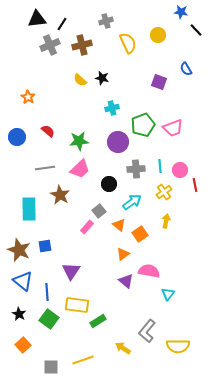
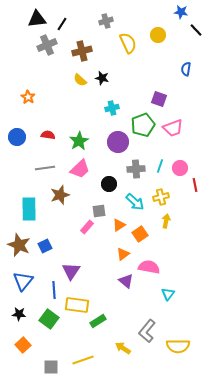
gray cross at (50, 45): moved 3 px left
brown cross at (82, 45): moved 6 px down
blue semicircle at (186, 69): rotated 40 degrees clockwise
purple square at (159, 82): moved 17 px down
red semicircle at (48, 131): moved 4 px down; rotated 32 degrees counterclockwise
green star at (79, 141): rotated 24 degrees counterclockwise
cyan line at (160, 166): rotated 24 degrees clockwise
pink circle at (180, 170): moved 2 px up
yellow cross at (164, 192): moved 3 px left, 5 px down; rotated 21 degrees clockwise
brown star at (60, 195): rotated 24 degrees clockwise
cyan arrow at (132, 202): moved 3 px right; rotated 78 degrees clockwise
gray square at (99, 211): rotated 32 degrees clockwise
orange triangle at (119, 225): rotated 48 degrees clockwise
blue square at (45, 246): rotated 16 degrees counterclockwise
brown star at (19, 250): moved 5 px up
pink semicircle at (149, 271): moved 4 px up
blue triangle at (23, 281): rotated 30 degrees clockwise
blue line at (47, 292): moved 7 px right, 2 px up
black star at (19, 314): rotated 24 degrees counterclockwise
